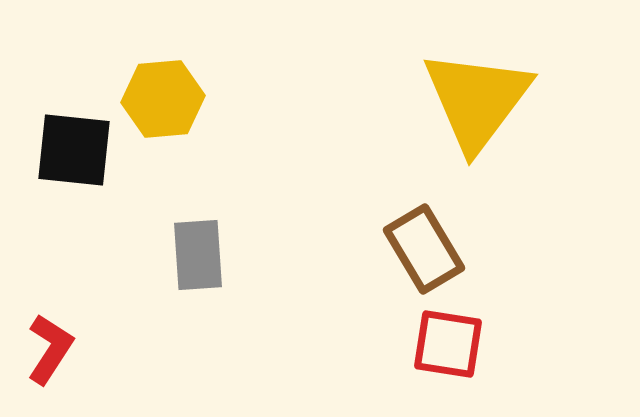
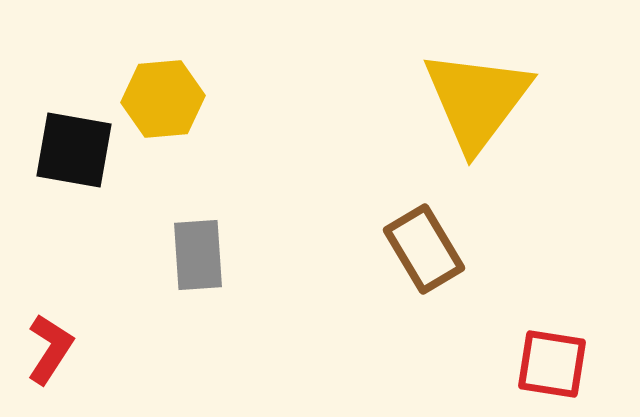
black square: rotated 4 degrees clockwise
red square: moved 104 px right, 20 px down
